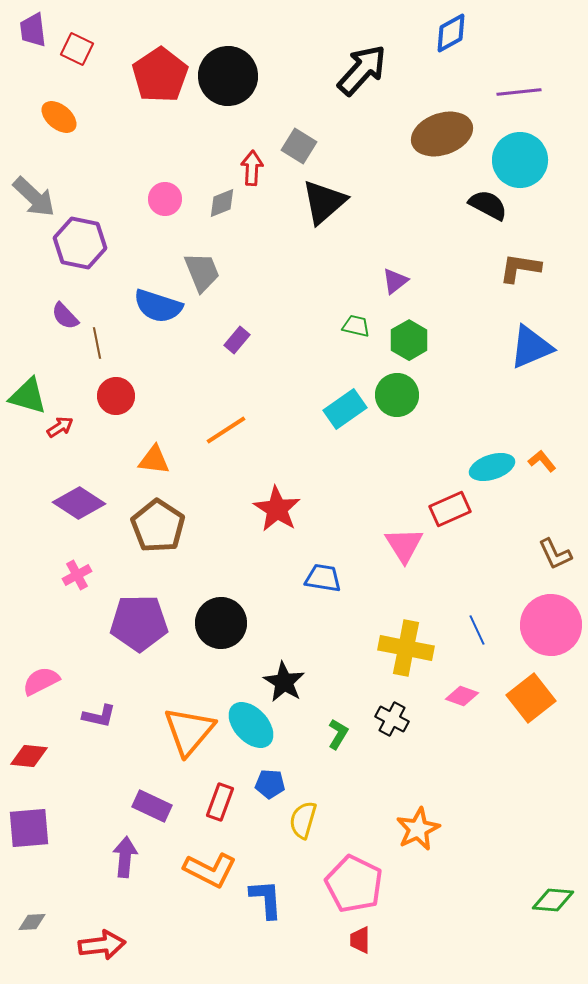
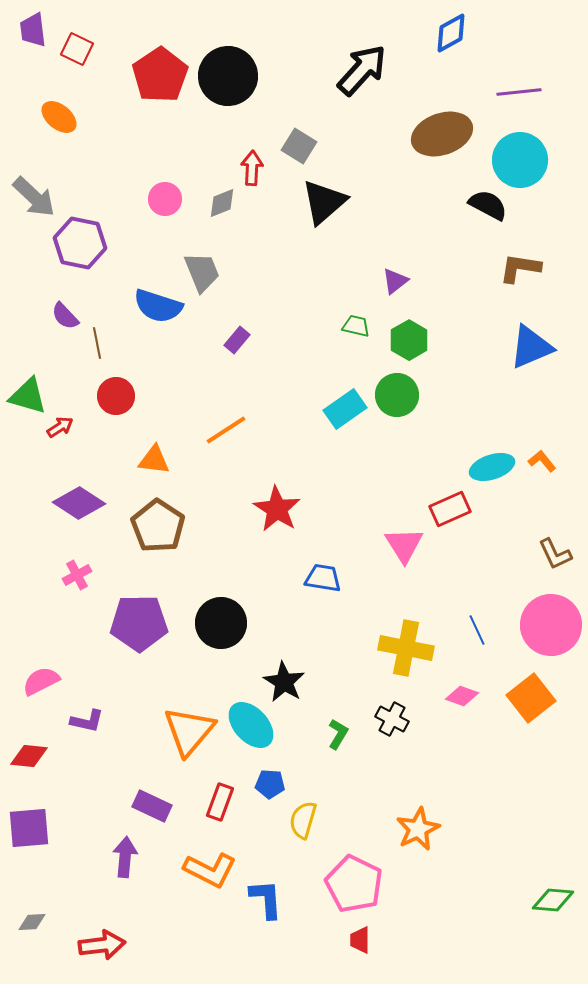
purple L-shape at (99, 716): moved 12 px left, 5 px down
